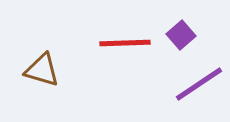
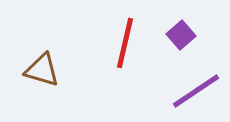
red line: rotated 75 degrees counterclockwise
purple line: moved 3 px left, 7 px down
